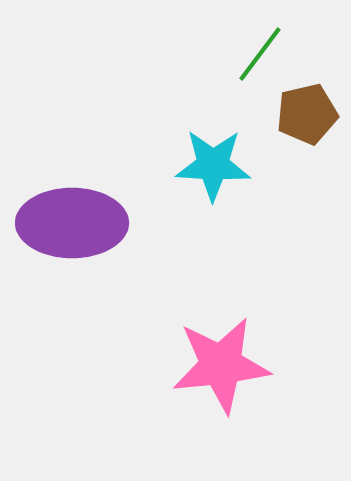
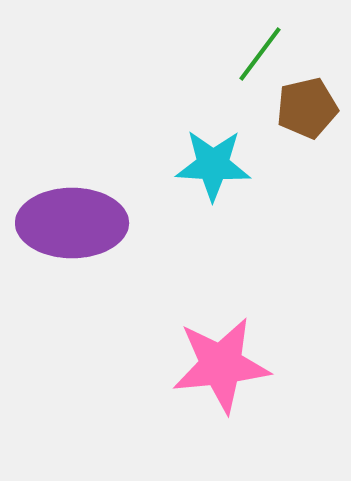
brown pentagon: moved 6 px up
